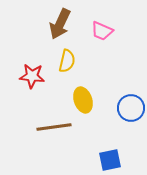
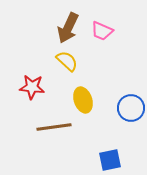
brown arrow: moved 8 px right, 4 px down
yellow semicircle: rotated 60 degrees counterclockwise
red star: moved 11 px down
